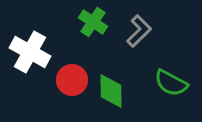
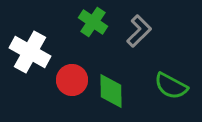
green semicircle: moved 3 px down
